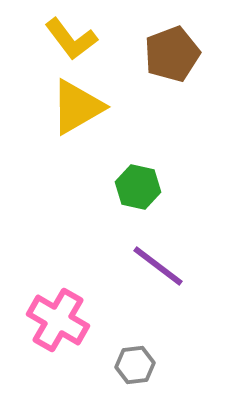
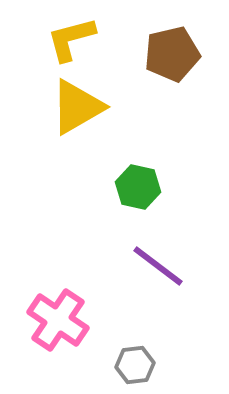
yellow L-shape: rotated 112 degrees clockwise
brown pentagon: rotated 8 degrees clockwise
pink cross: rotated 4 degrees clockwise
